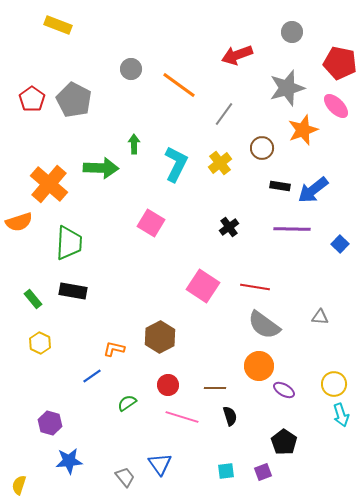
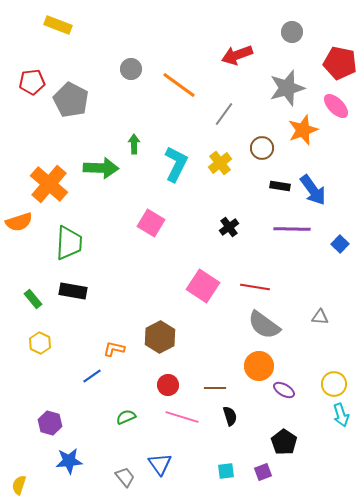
red pentagon at (32, 99): moved 17 px up; rotated 30 degrees clockwise
gray pentagon at (74, 100): moved 3 px left
blue arrow at (313, 190): rotated 88 degrees counterclockwise
green semicircle at (127, 403): moved 1 px left, 14 px down; rotated 12 degrees clockwise
